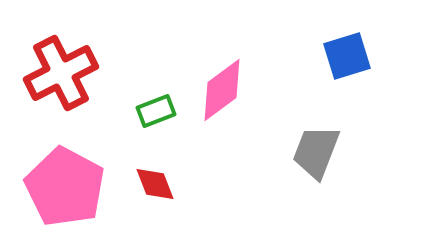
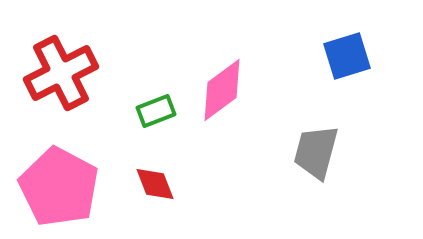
gray trapezoid: rotated 6 degrees counterclockwise
pink pentagon: moved 6 px left
